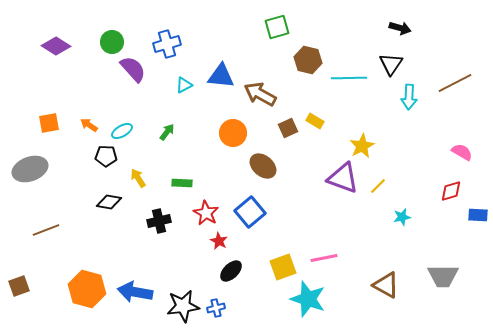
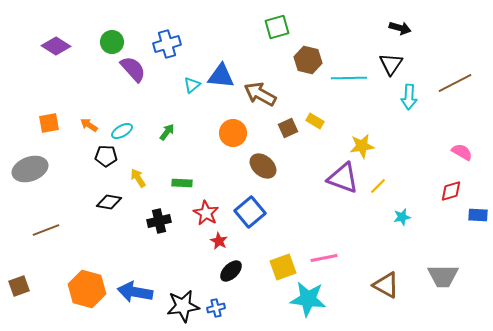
cyan triangle at (184, 85): moved 8 px right; rotated 12 degrees counterclockwise
yellow star at (362, 146): rotated 20 degrees clockwise
cyan star at (308, 299): rotated 12 degrees counterclockwise
